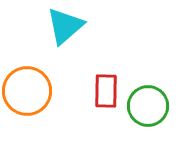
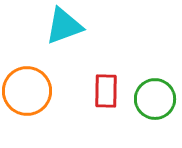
cyan triangle: moved 1 px left; rotated 21 degrees clockwise
green circle: moved 7 px right, 7 px up
